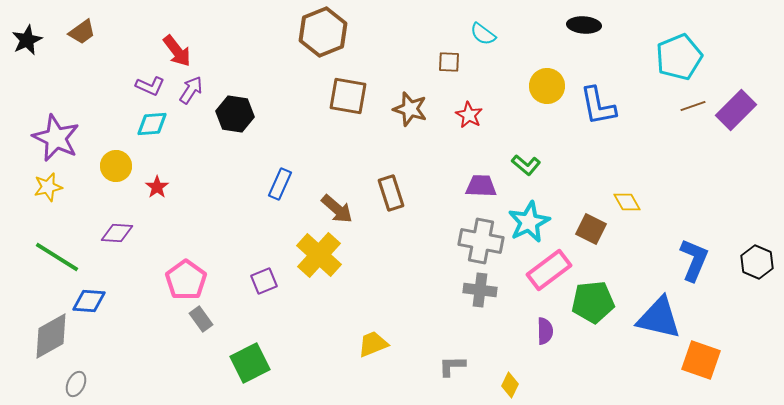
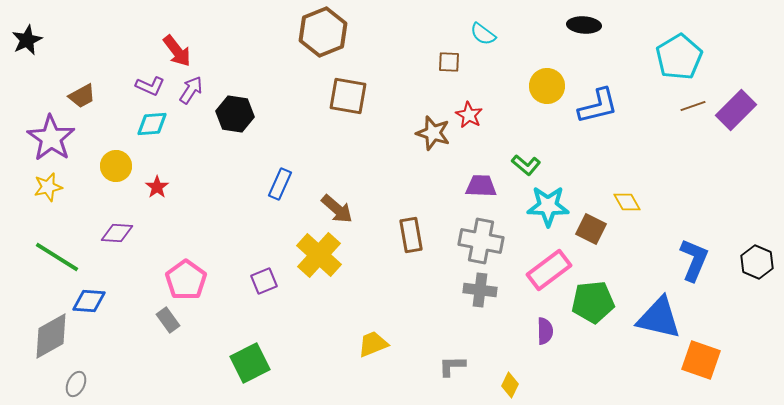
brown trapezoid at (82, 32): moved 64 px down; rotated 8 degrees clockwise
cyan pentagon at (679, 57): rotated 9 degrees counterclockwise
blue L-shape at (598, 106): rotated 93 degrees counterclockwise
brown star at (410, 109): moved 23 px right, 24 px down
purple star at (56, 138): moved 5 px left; rotated 9 degrees clockwise
brown rectangle at (391, 193): moved 20 px right, 42 px down; rotated 8 degrees clockwise
cyan star at (529, 222): moved 19 px right, 16 px up; rotated 27 degrees clockwise
gray rectangle at (201, 319): moved 33 px left, 1 px down
